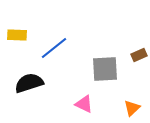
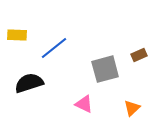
gray square: rotated 12 degrees counterclockwise
